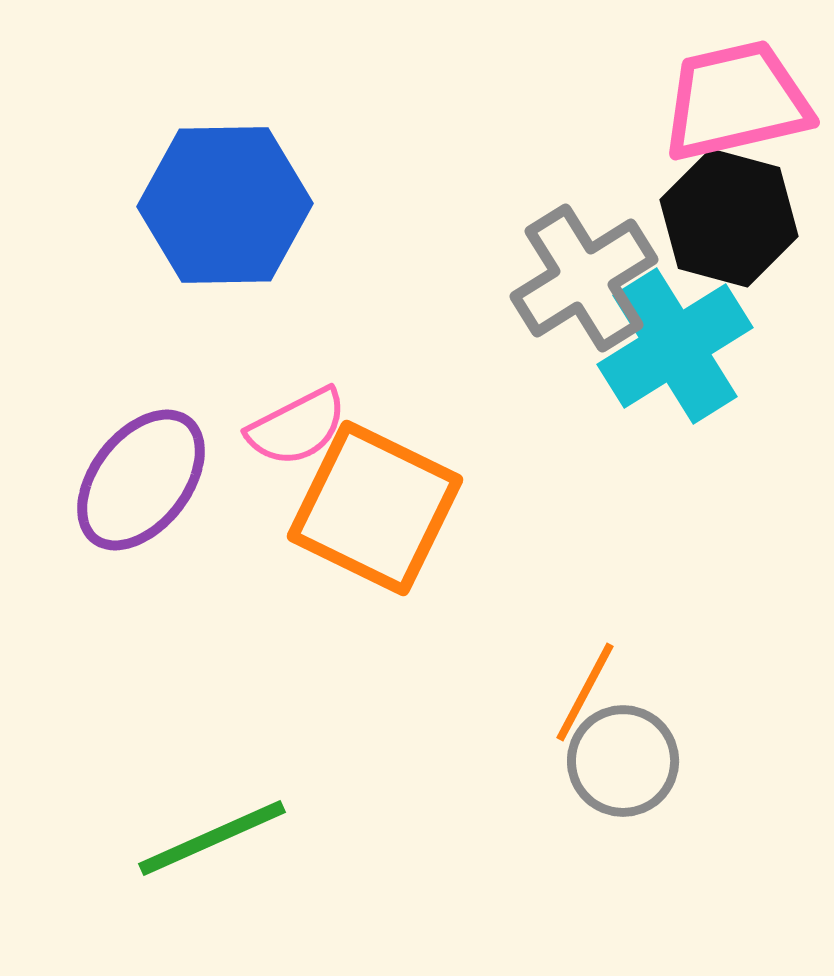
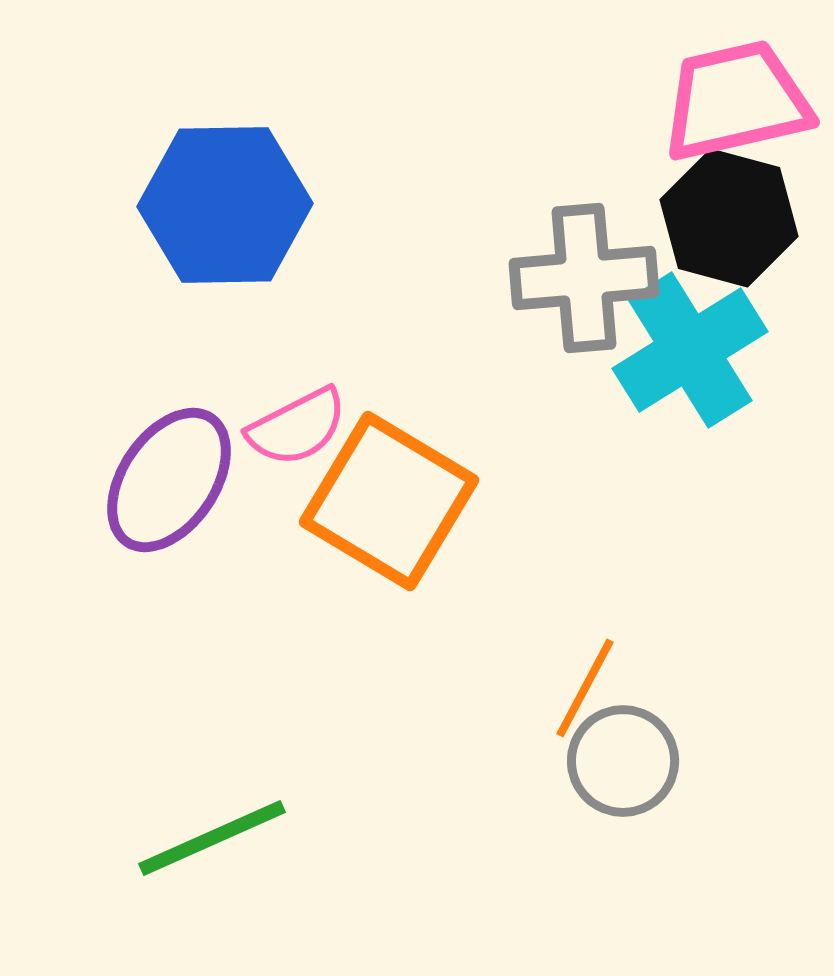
gray cross: rotated 27 degrees clockwise
cyan cross: moved 15 px right, 4 px down
purple ellipse: moved 28 px right; rotated 4 degrees counterclockwise
orange square: moved 14 px right, 7 px up; rotated 5 degrees clockwise
orange line: moved 4 px up
